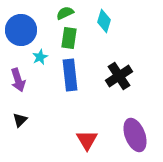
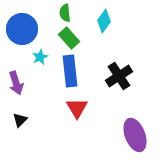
green semicircle: rotated 72 degrees counterclockwise
cyan diamond: rotated 20 degrees clockwise
blue circle: moved 1 px right, 1 px up
green rectangle: rotated 50 degrees counterclockwise
blue rectangle: moved 4 px up
purple arrow: moved 2 px left, 3 px down
red triangle: moved 10 px left, 32 px up
